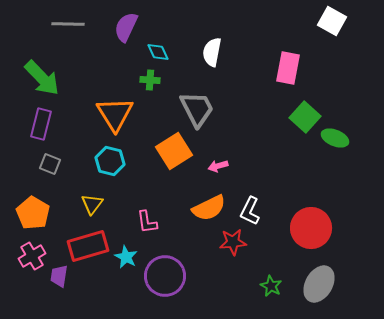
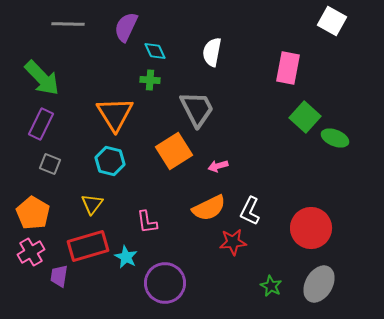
cyan diamond: moved 3 px left, 1 px up
purple rectangle: rotated 12 degrees clockwise
pink cross: moved 1 px left, 4 px up
purple circle: moved 7 px down
